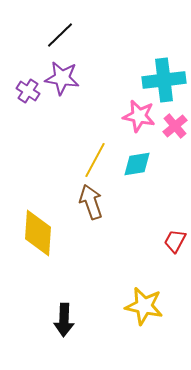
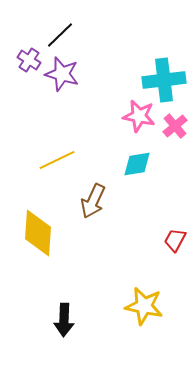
purple star: moved 4 px up; rotated 8 degrees clockwise
purple cross: moved 1 px right, 31 px up
yellow line: moved 38 px left; rotated 36 degrees clockwise
brown arrow: moved 2 px right, 1 px up; rotated 136 degrees counterclockwise
red trapezoid: moved 1 px up
